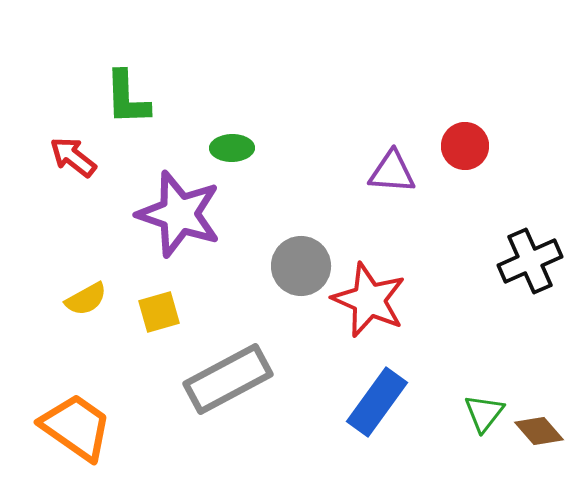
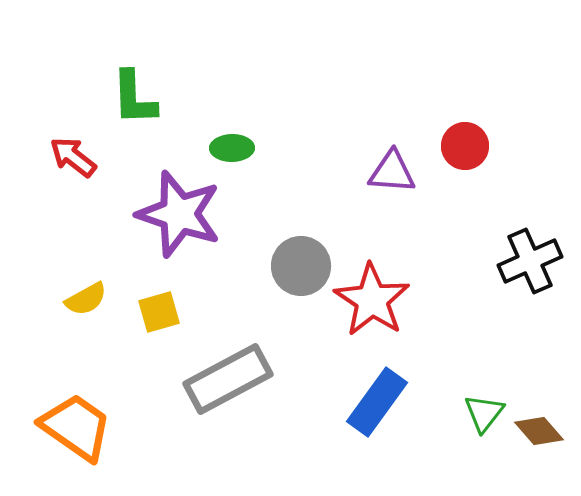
green L-shape: moved 7 px right
red star: moved 3 px right; rotated 10 degrees clockwise
